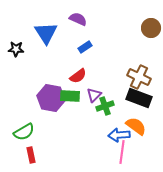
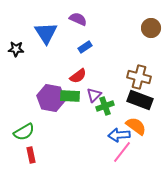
brown cross: rotated 10 degrees counterclockwise
black rectangle: moved 1 px right, 2 px down
pink line: rotated 30 degrees clockwise
